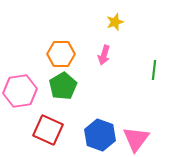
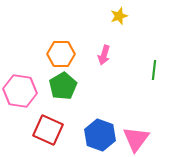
yellow star: moved 4 px right, 6 px up
pink hexagon: rotated 16 degrees clockwise
